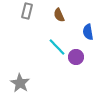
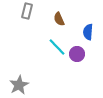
brown semicircle: moved 4 px down
blue semicircle: rotated 14 degrees clockwise
purple circle: moved 1 px right, 3 px up
gray star: moved 1 px left, 2 px down; rotated 12 degrees clockwise
